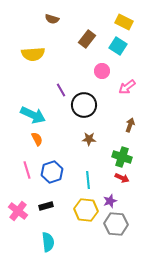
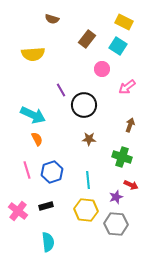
pink circle: moved 2 px up
red arrow: moved 9 px right, 7 px down
purple star: moved 6 px right, 4 px up
